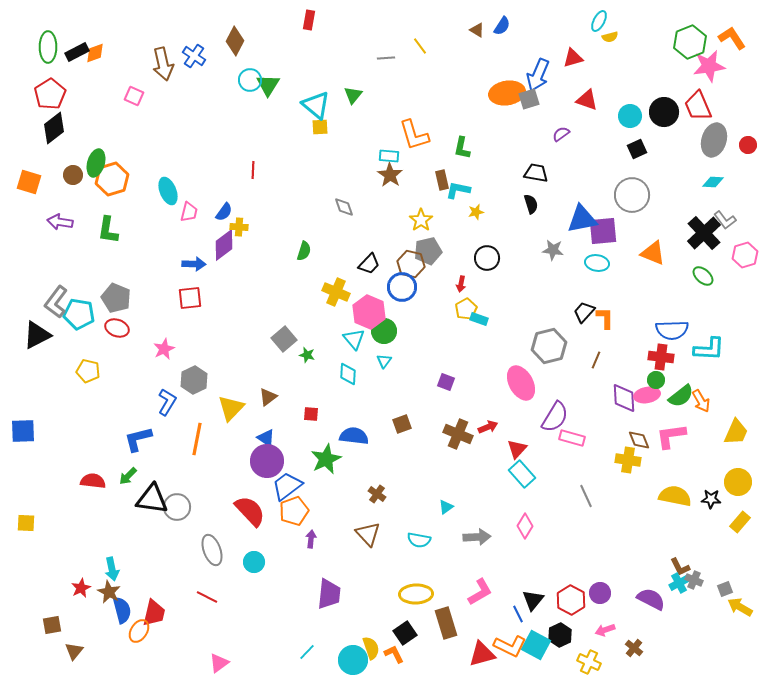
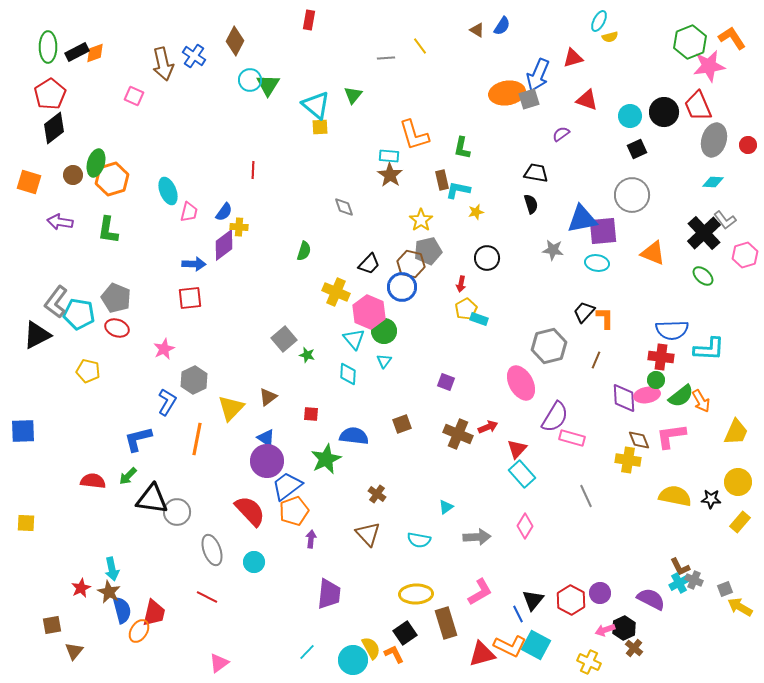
gray circle at (177, 507): moved 5 px down
black hexagon at (560, 635): moved 64 px right, 7 px up
yellow semicircle at (371, 648): rotated 10 degrees counterclockwise
